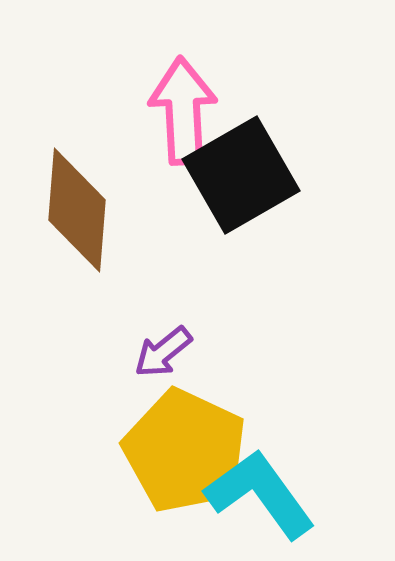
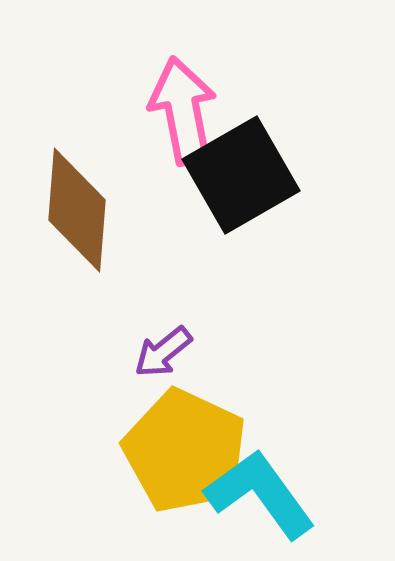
pink arrow: rotated 8 degrees counterclockwise
